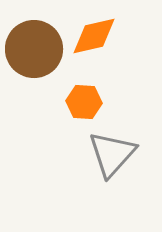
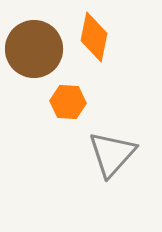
orange diamond: moved 1 px down; rotated 66 degrees counterclockwise
orange hexagon: moved 16 px left
